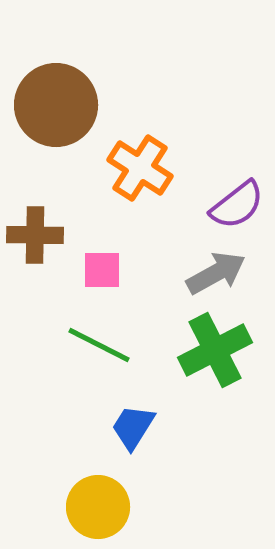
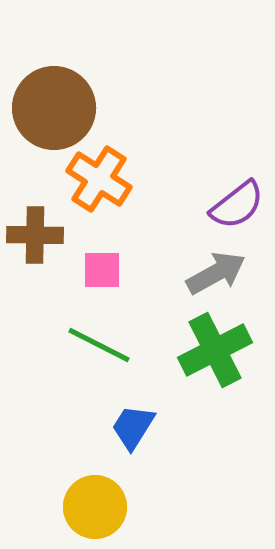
brown circle: moved 2 px left, 3 px down
orange cross: moved 41 px left, 11 px down
yellow circle: moved 3 px left
